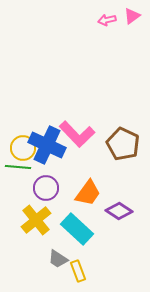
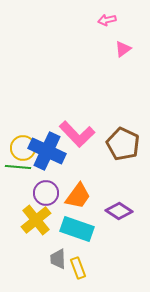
pink triangle: moved 9 px left, 33 px down
blue cross: moved 6 px down
purple circle: moved 5 px down
orange trapezoid: moved 10 px left, 3 px down
cyan rectangle: rotated 24 degrees counterclockwise
gray trapezoid: rotated 55 degrees clockwise
yellow rectangle: moved 3 px up
